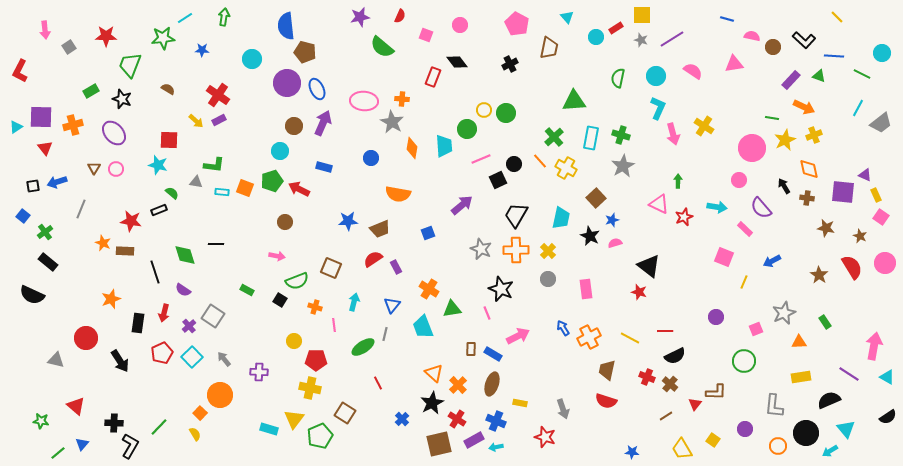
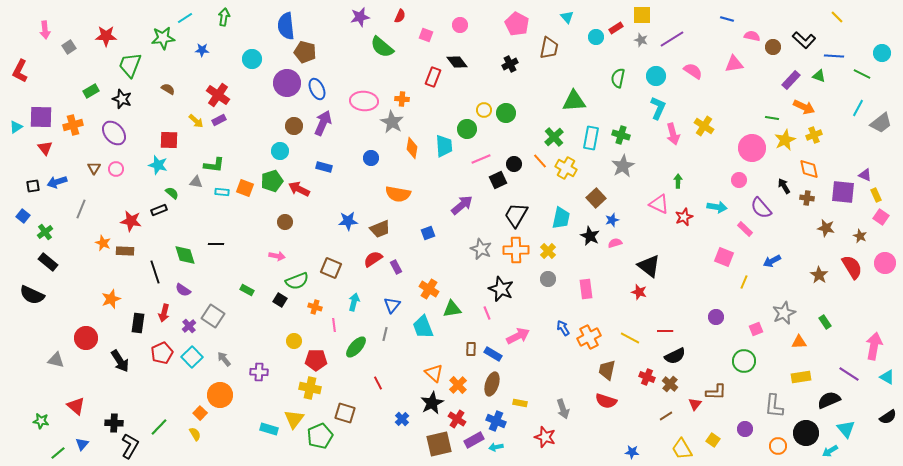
green ellipse at (363, 347): moved 7 px left; rotated 15 degrees counterclockwise
brown square at (345, 413): rotated 15 degrees counterclockwise
